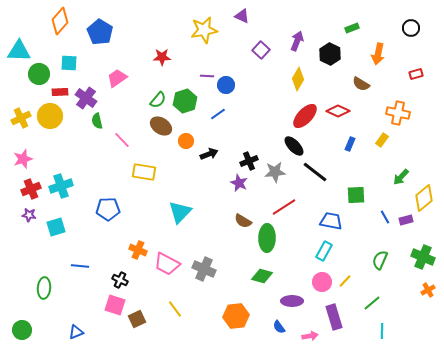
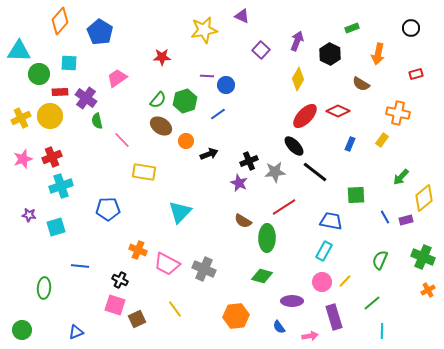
red cross at (31, 189): moved 21 px right, 32 px up
